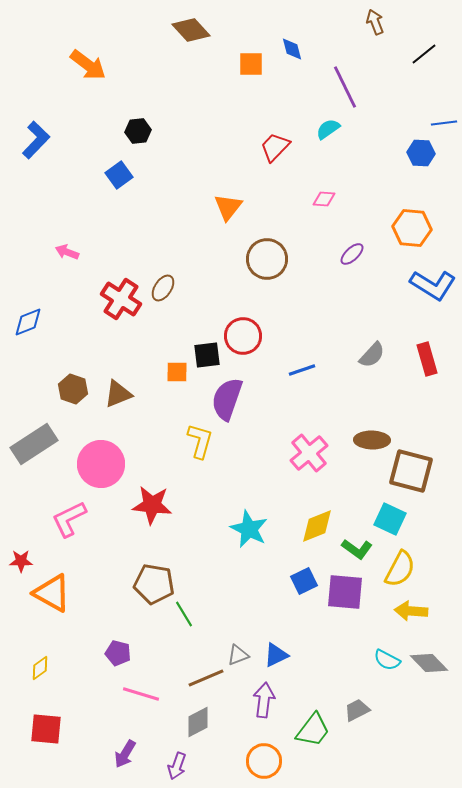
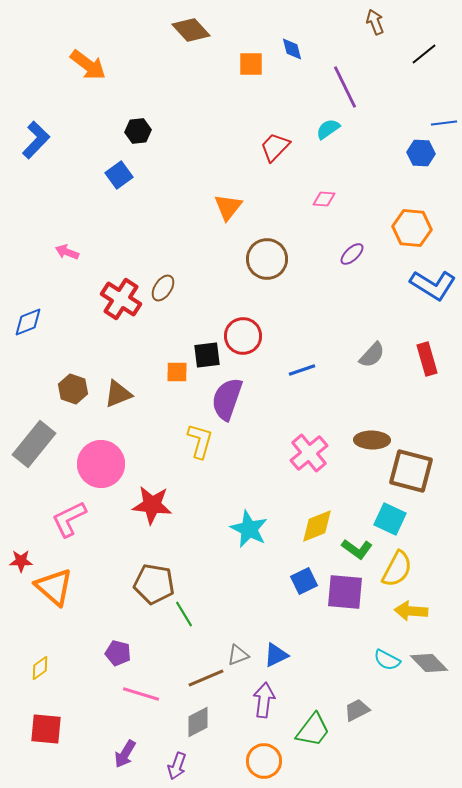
gray rectangle at (34, 444): rotated 18 degrees counterclockwise
yellow semicircle at (400, 569): moved 3 px left
orange triangle at (52, 593): moved 2 px right, 6 px up; rotated 12 degrees clockwise
